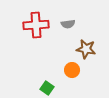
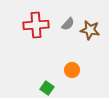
gray semicircle: rotated 40 degrees counterclockwise
brown star: moved 4 px right, 19 px up
